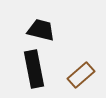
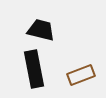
brown rectangle: rotated 20 degrees clockwise
